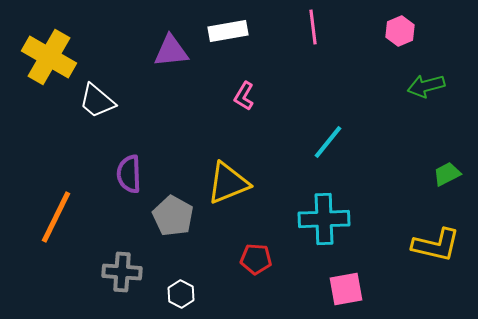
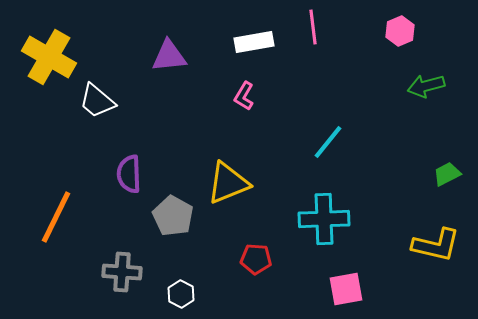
white rectangle: moved 26 px right, 11 px down
purple triangle: moved 2 px left, 5 px down
